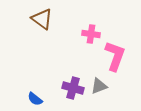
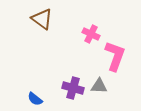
pink cross: rotated 18 degrees clockwise
gray triangle: rotated 24 degrees clockwise
